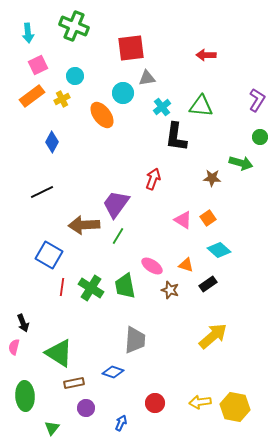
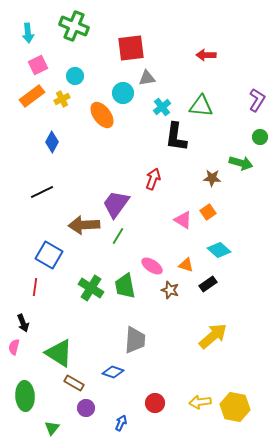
orange square at (208, 218): moved 6 px up
red line at (62, 287): moved 27 px left
brown rectangle at (74, 383): rotated 42 degrees clockwise
